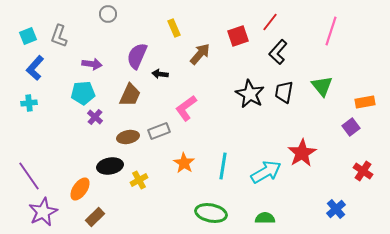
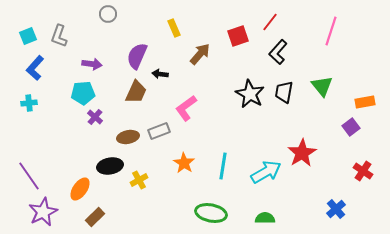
brown trapezoid: moved 6 px right, 3 px up
